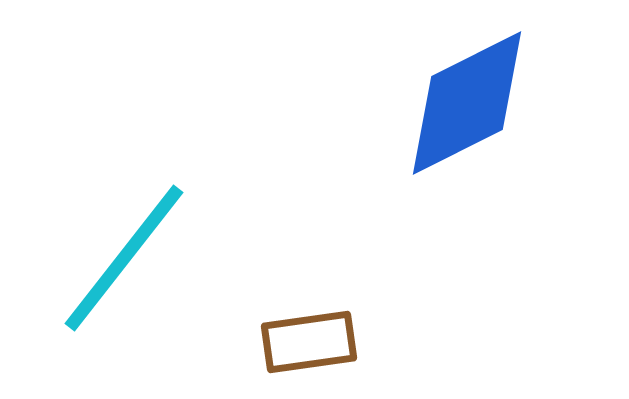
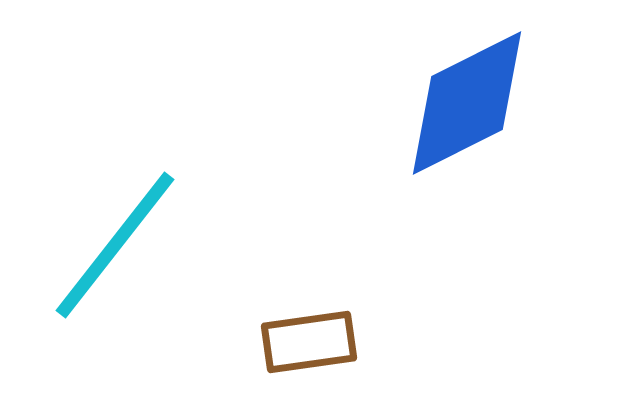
cyan line: moved 9 px left, 13 px up
